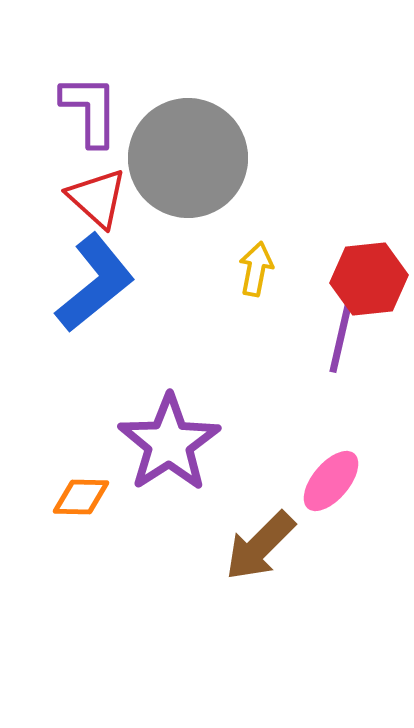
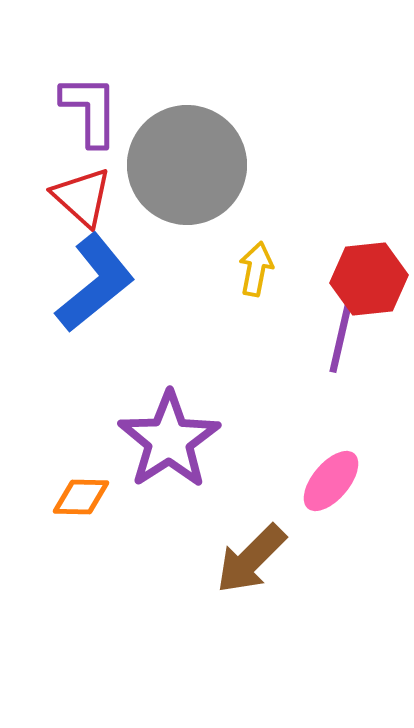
gray circle: moved 1 px left, 7 px down
red triangle: moved 15 px left, 1 px up
purple star: moved 3 px up
brown arrow: moved 9 px left, 13 px down
